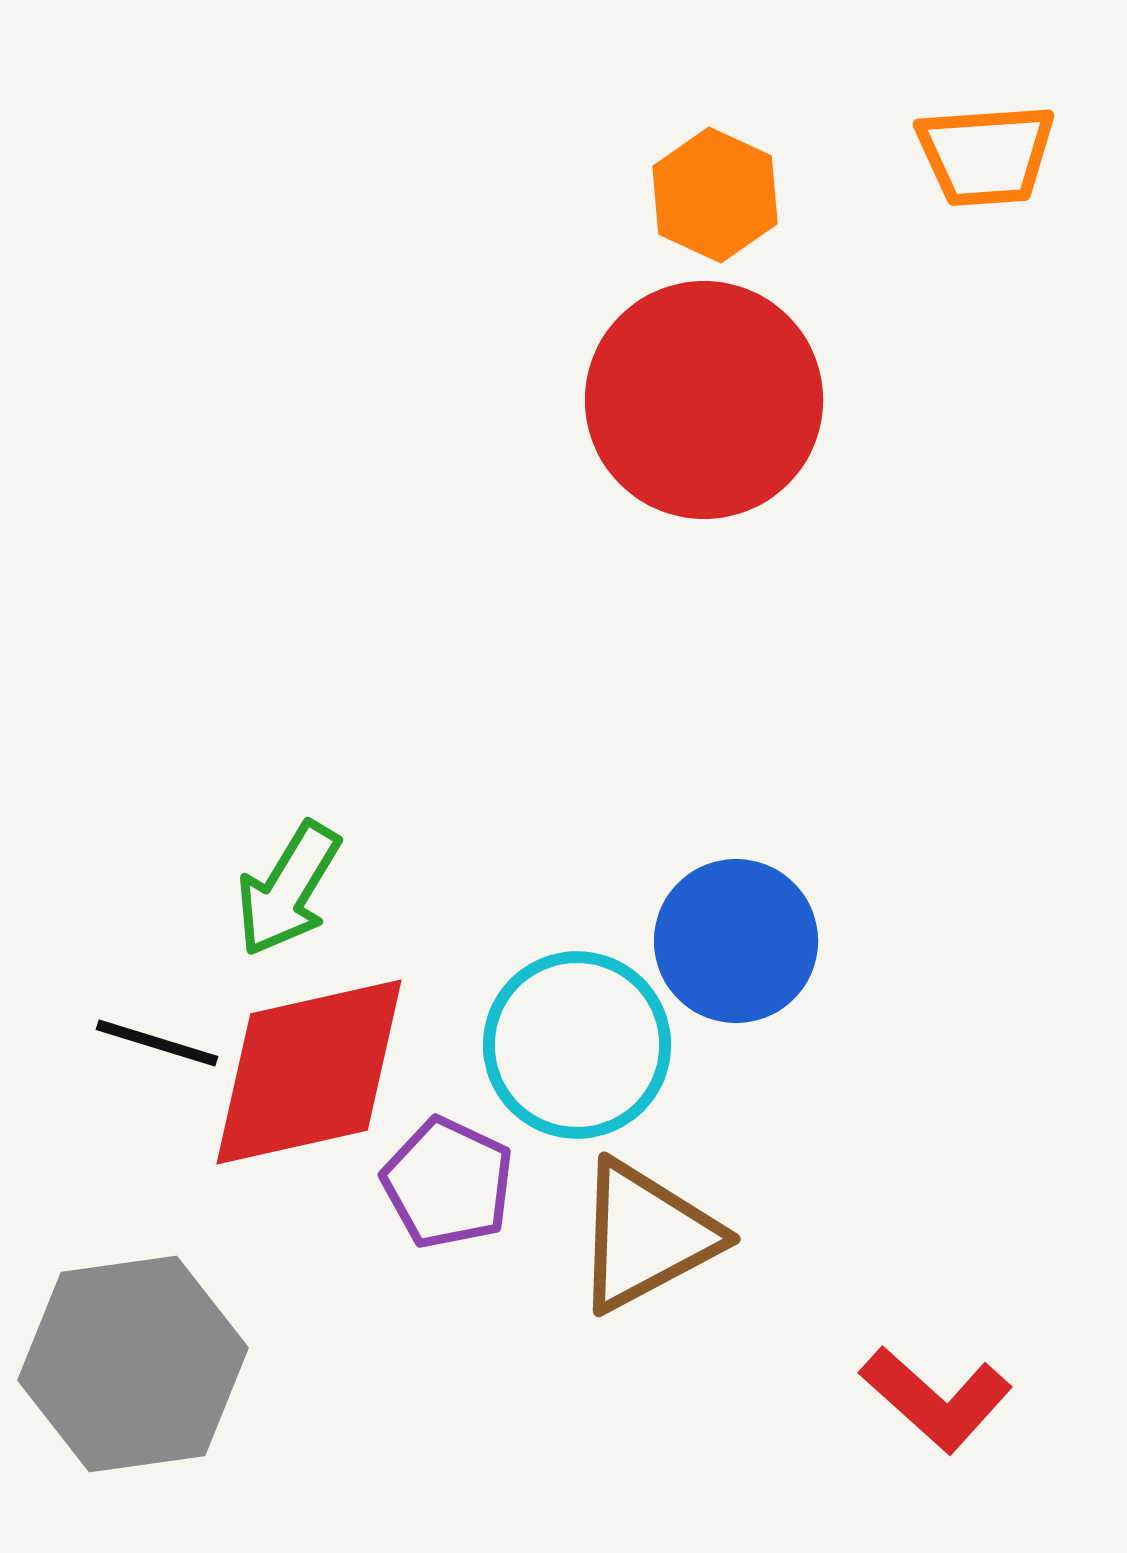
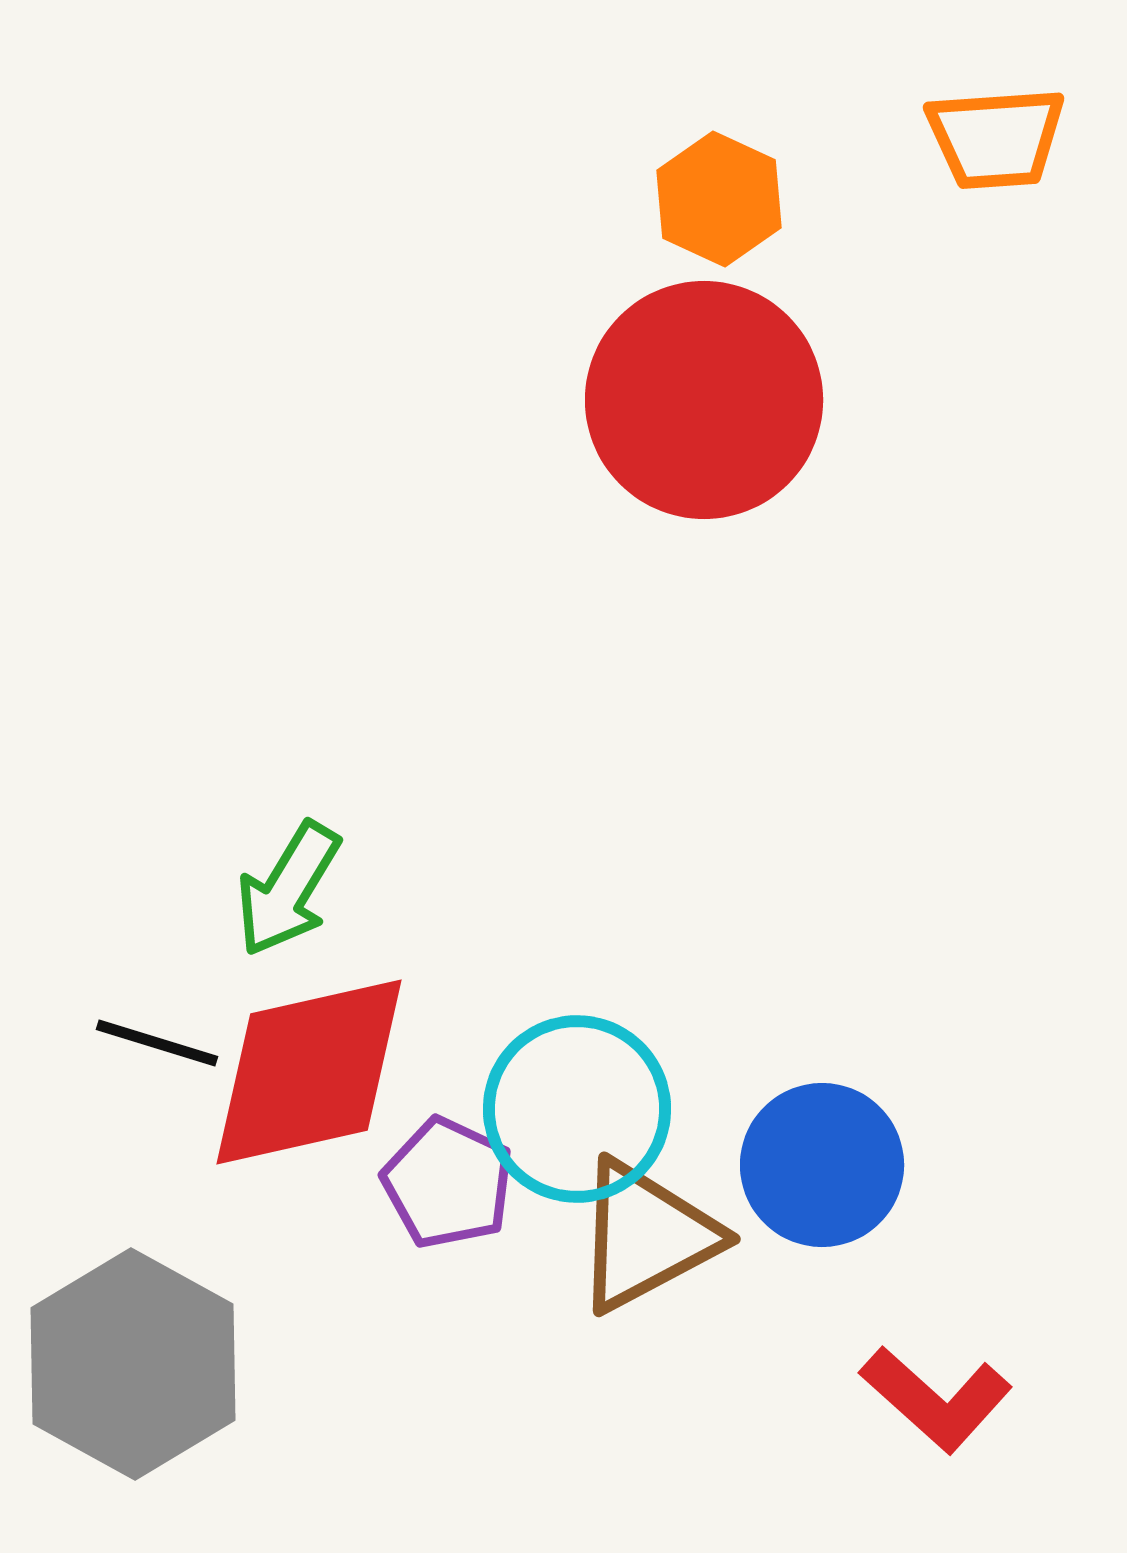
orange trapezoid: moved 10 px right, 17 px up
orange hexagon: moved 4 px right, 4 px down
blue circle: moved 86 px right, 224 px down
cyan circle: moved 64 px down
gray hexagon: rotated 23 degrees counterclockwise
